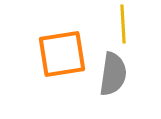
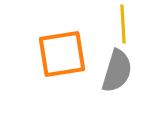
gray semicircle: moved 4 px right, 3 px up; rotated 9 degrees clockwise
